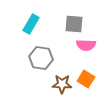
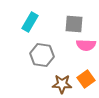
cyan rectangle: moved 1 px left, 2 px up
gray hexagon: moved 1 px right, 3 px up
orange square: rotated 24 degrees clockwise
